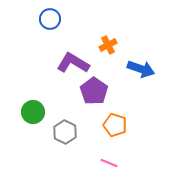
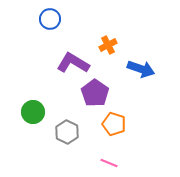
purple pentagon: moved 1 px right, 2 px down
orange pentagon: moved 1 px left, 1 px up
gray hexagon: moved 2 px right
